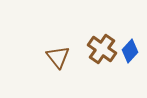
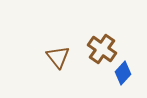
blue diamond: moved 7 px left, 22 px down
